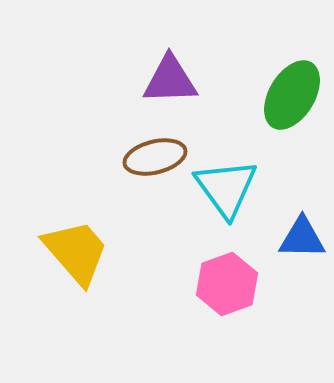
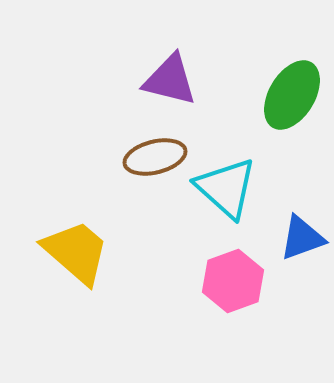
purple triangle: rotated 16 degrees clockwise
cyan triangle: rotated 12 degrees counterclockwise
blue triangle: rotated 21 degrees counterclockwise
yellow trapezoid: rotated 8 degrees counterclockwise
pink hexagon: moved 6 px right, 3 px up
